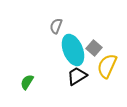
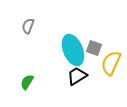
gray semicircle: moved 28 px left
gray square: rotated 21 degrees counterclockwise
yellow semicircle: moved 4 px right, 3 px up
